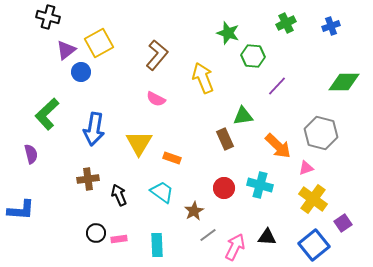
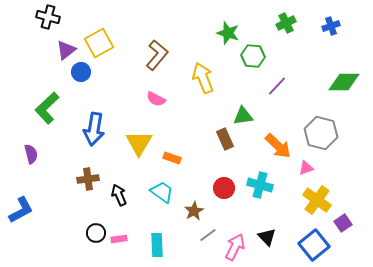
green L-shape: moved 6 px up
yellow cross: moved 4 px right, 1 px down
blue L-shape: rotated 32 degrees counterclockwise
black triangle: rotated 42 degrees clockwise
